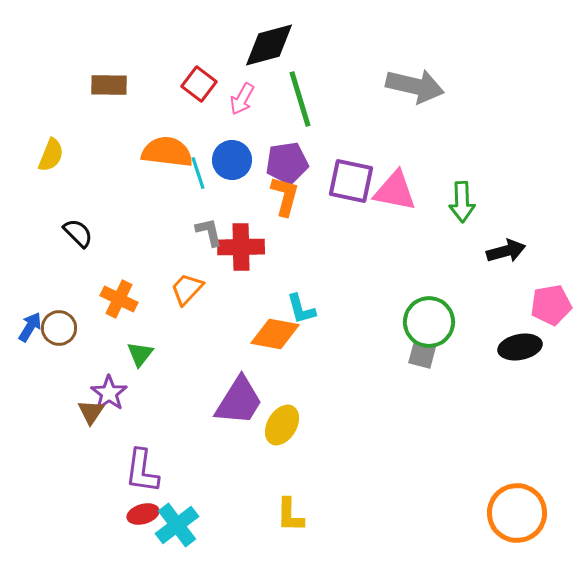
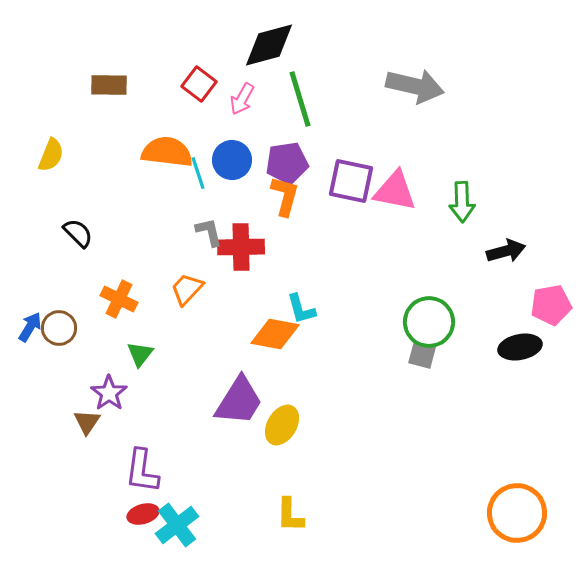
brown triangle: moved 4 px left, 10 px down
